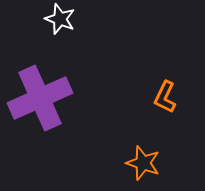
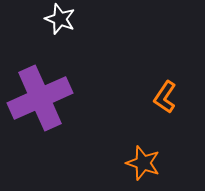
orange L-shape: rotated 8 degrees clockwise
